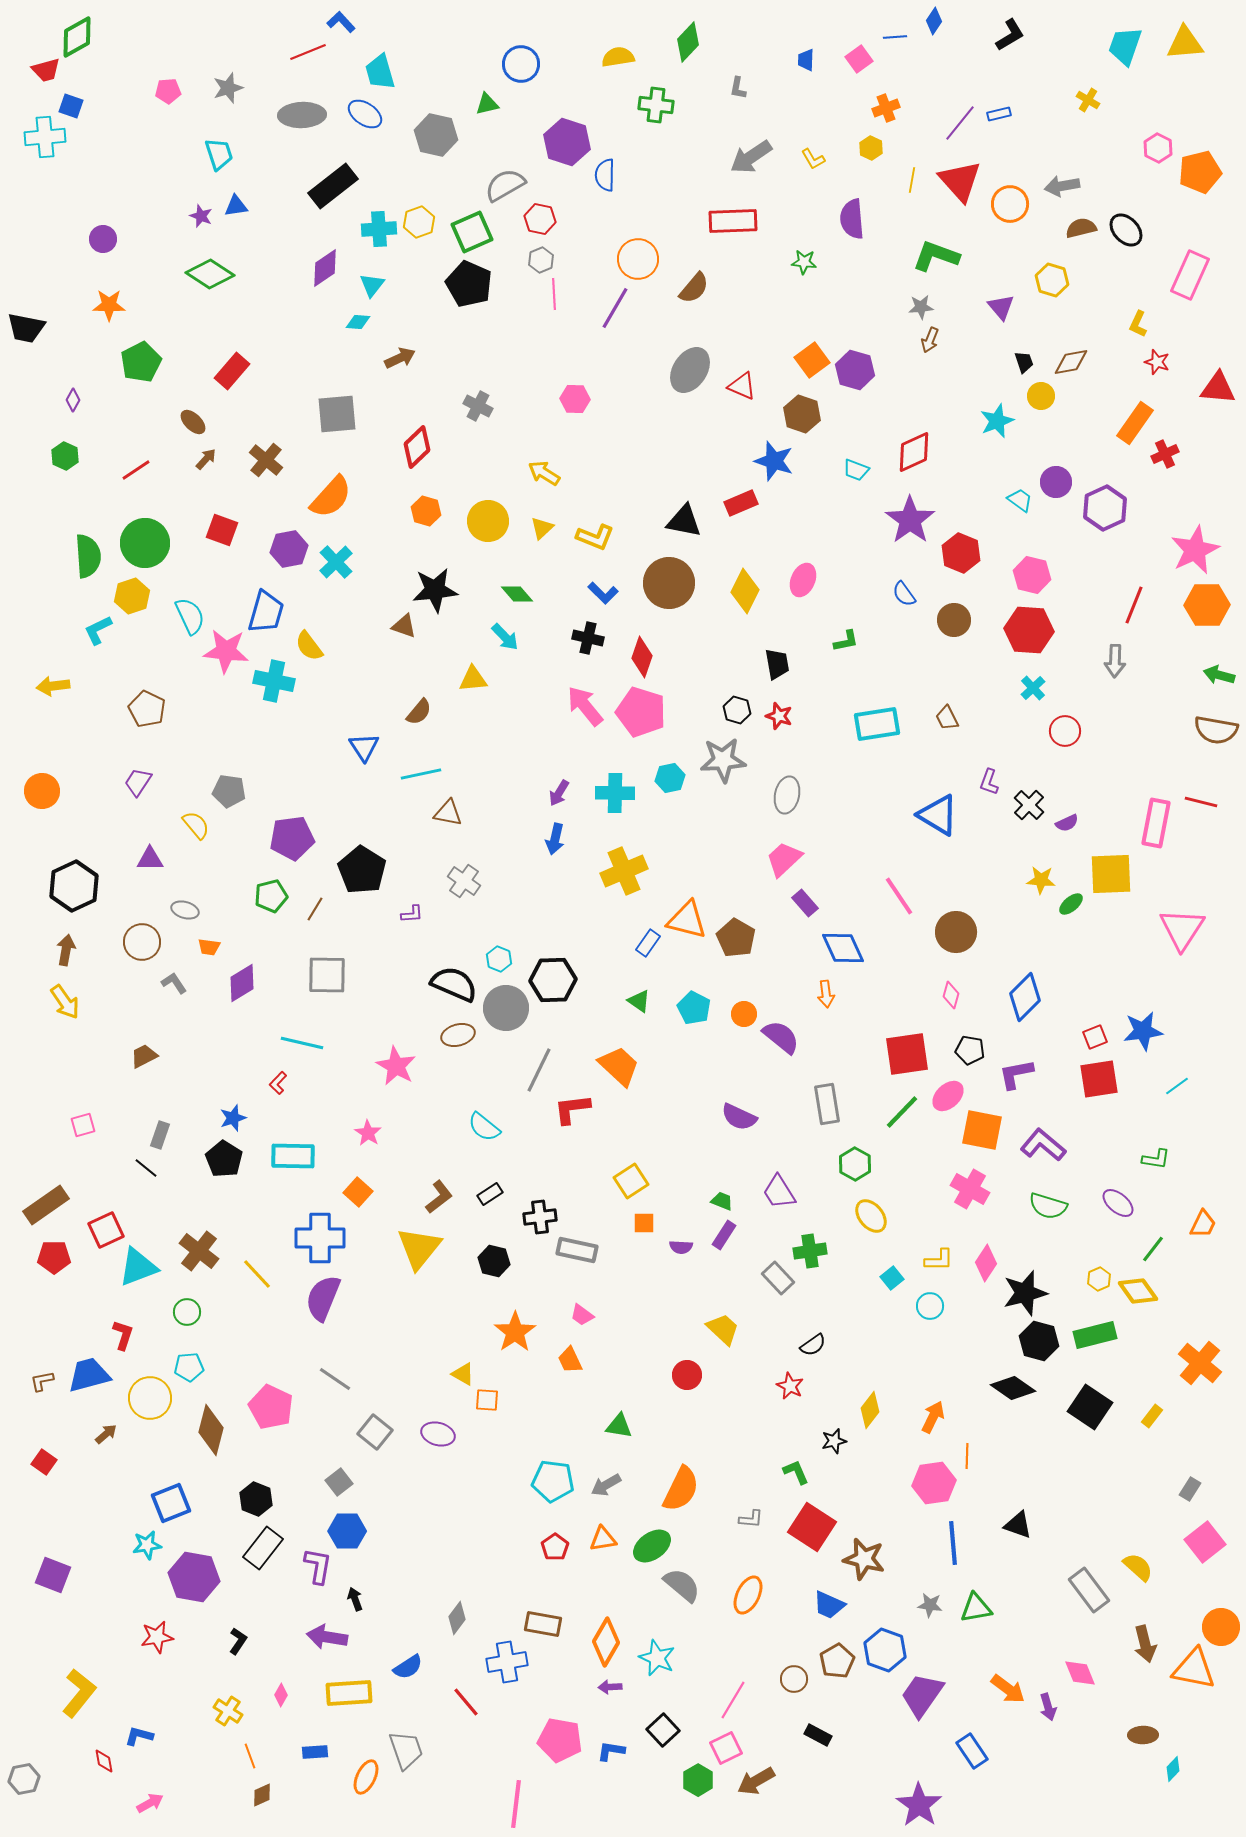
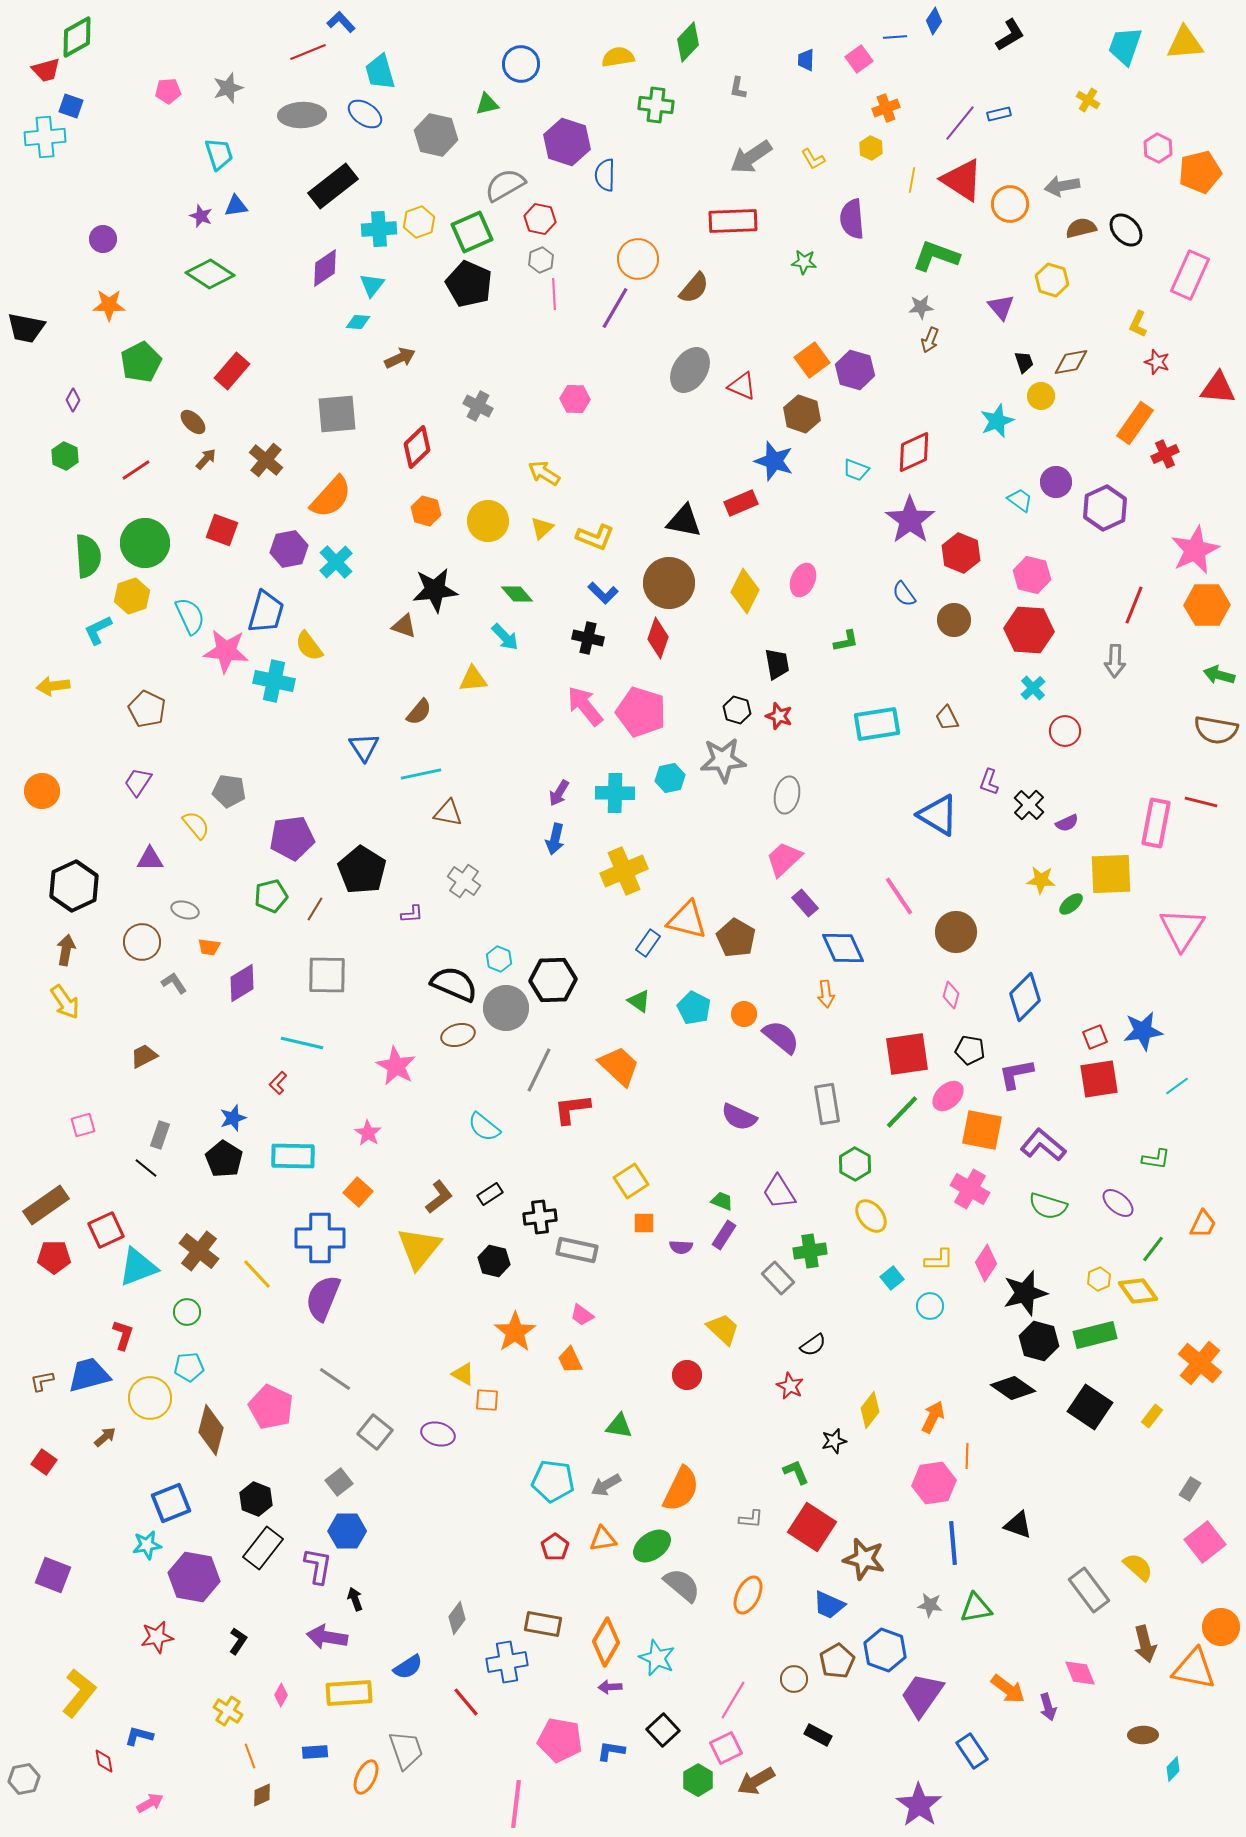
red triangle at (960, 181): moved 2 px right, 1 px up; rotated 15 degrees counterclockwise
red diamond at (642, 657): moved 16 px right, 19 px up
brown arrow at (106, 1434): moved 1 px left, 3 px down
